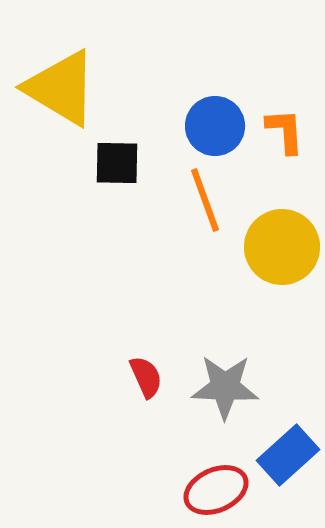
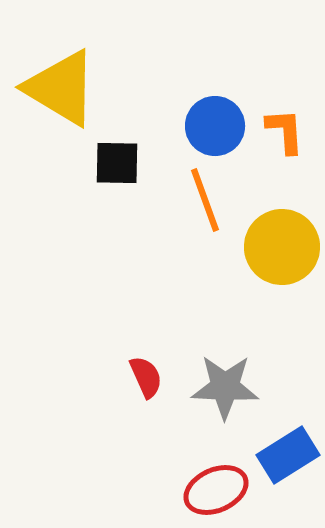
blue rectangle: rotated 10 degrees clockwise
